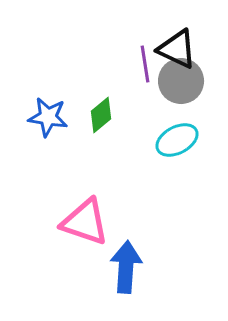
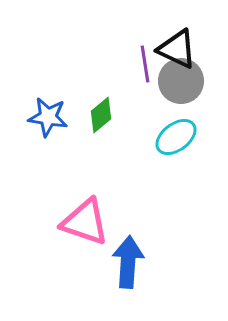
cyan ellipse: moved 1 px left, 3 px up; rotated 9 degrees counterclockwise
blue arrow: moved 2 px right, 5 px up
